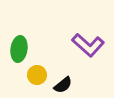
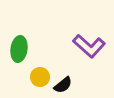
purple L-shape: moved 1 px right, 1 px down
yellow circle: moved 3 px right, 2 px down
